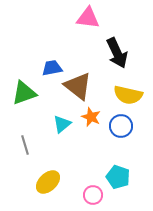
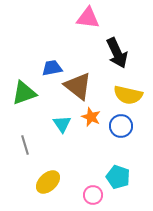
cyan triangle: rotated 24 degrees counterclockwise
